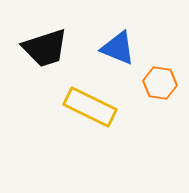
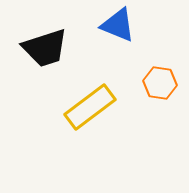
blue triangle: moved 23 px up
yellow rectangle: rotated 63 degrees counterclockwise
